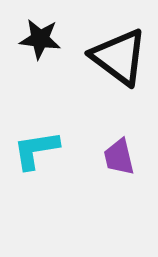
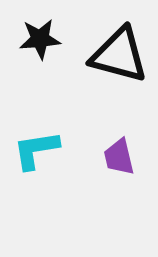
black star: rotated 12 degrees counterclockwise
black triangle: moved 2 px up; rotated 22 degrees counterclockwise
